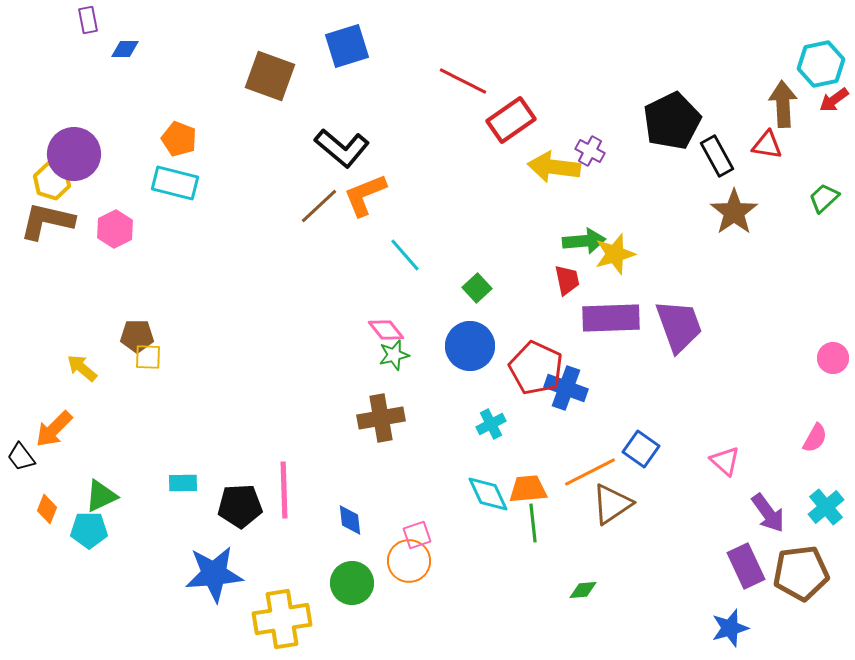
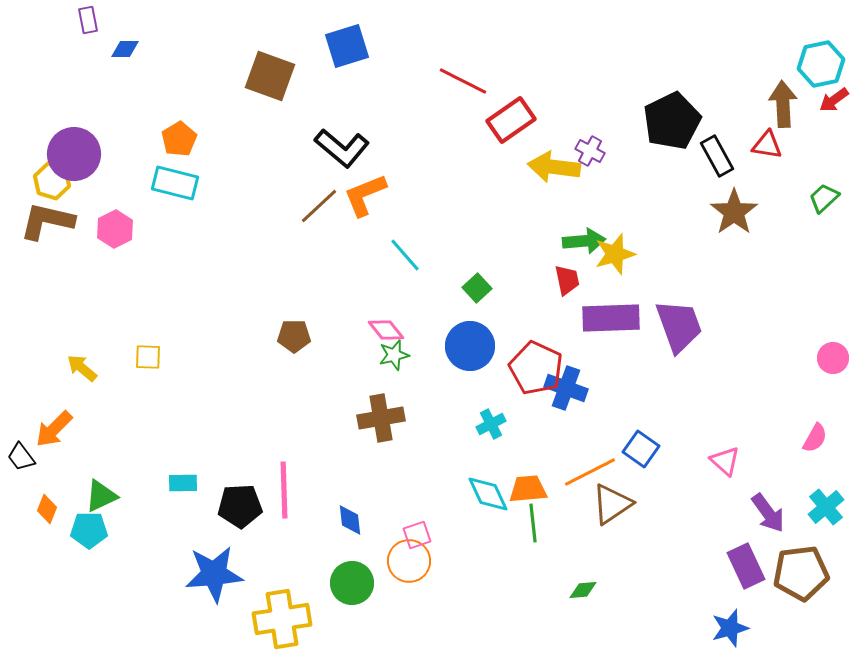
orange pentagon at (179, 139): rotated 20 degrees clockwise
brown pentagon at (137, 336): moved 157 px right
